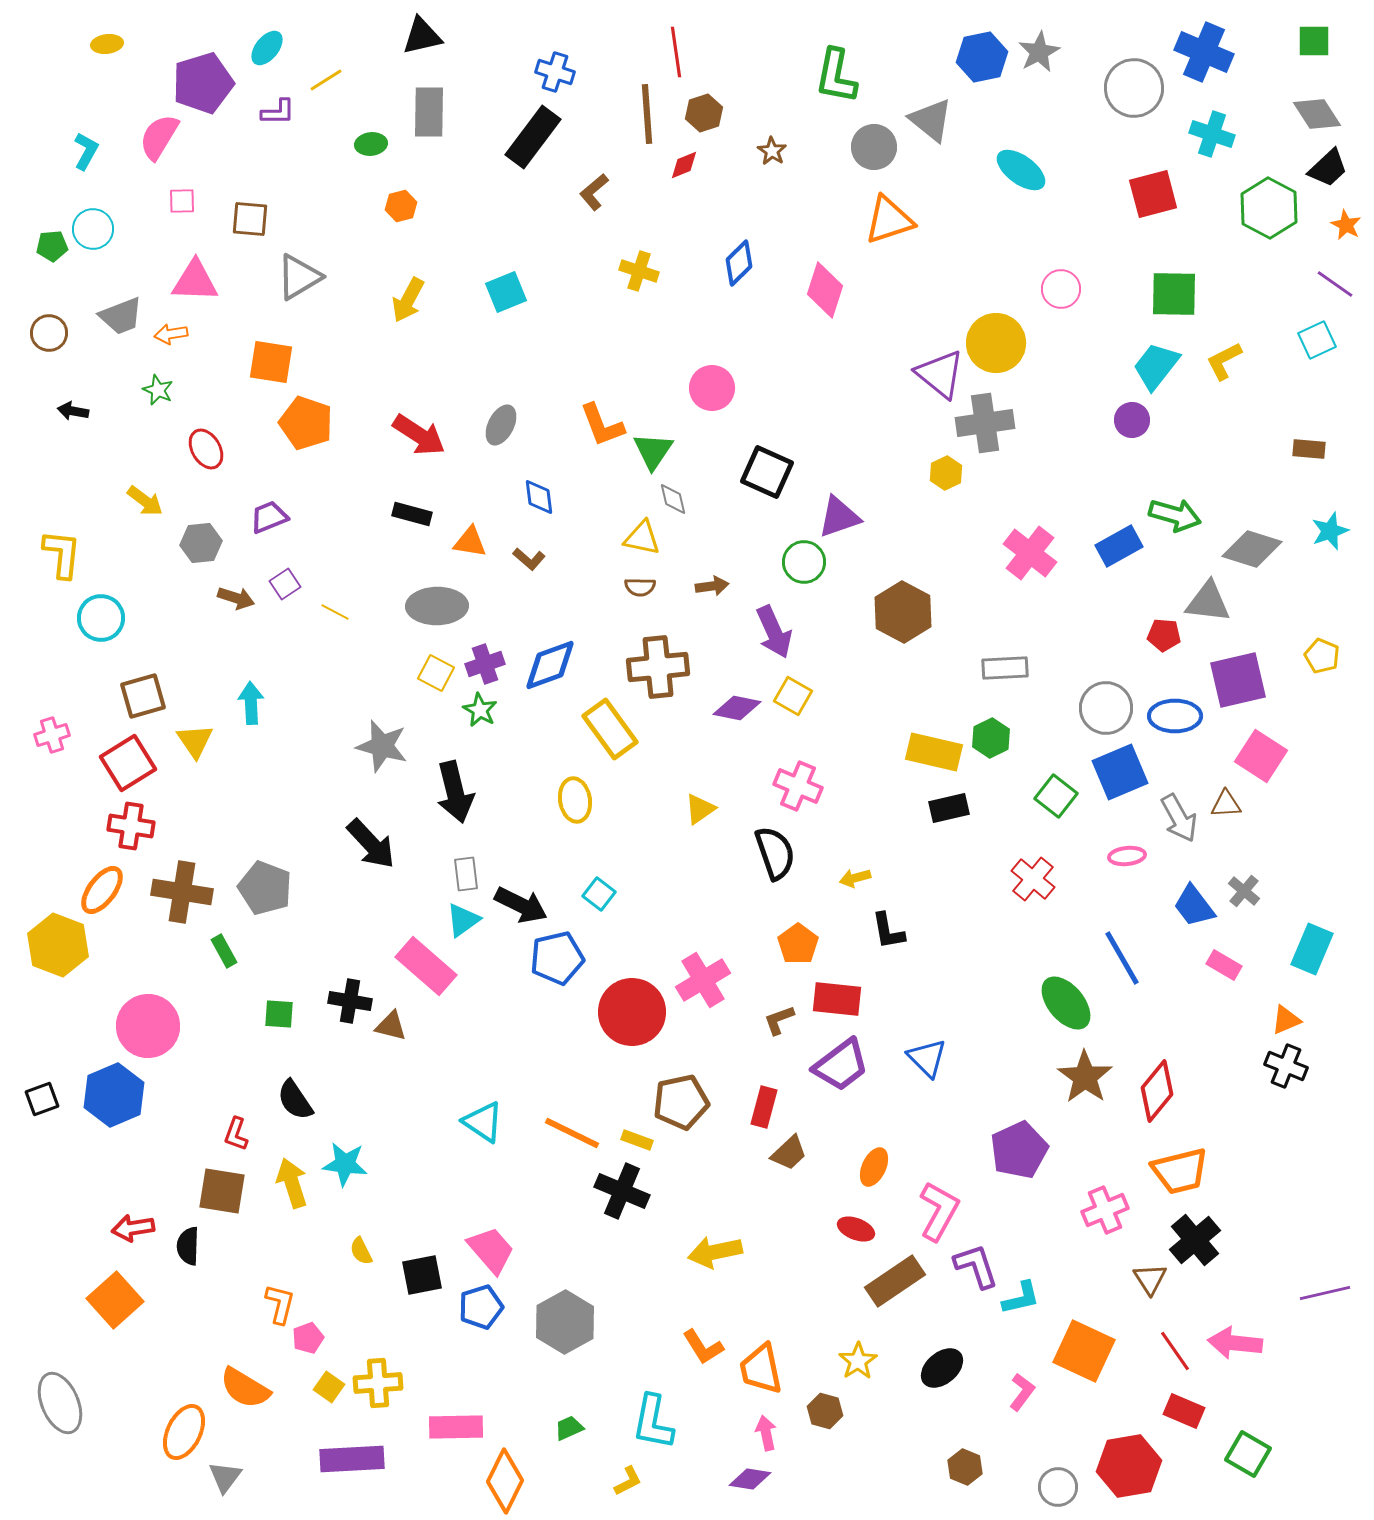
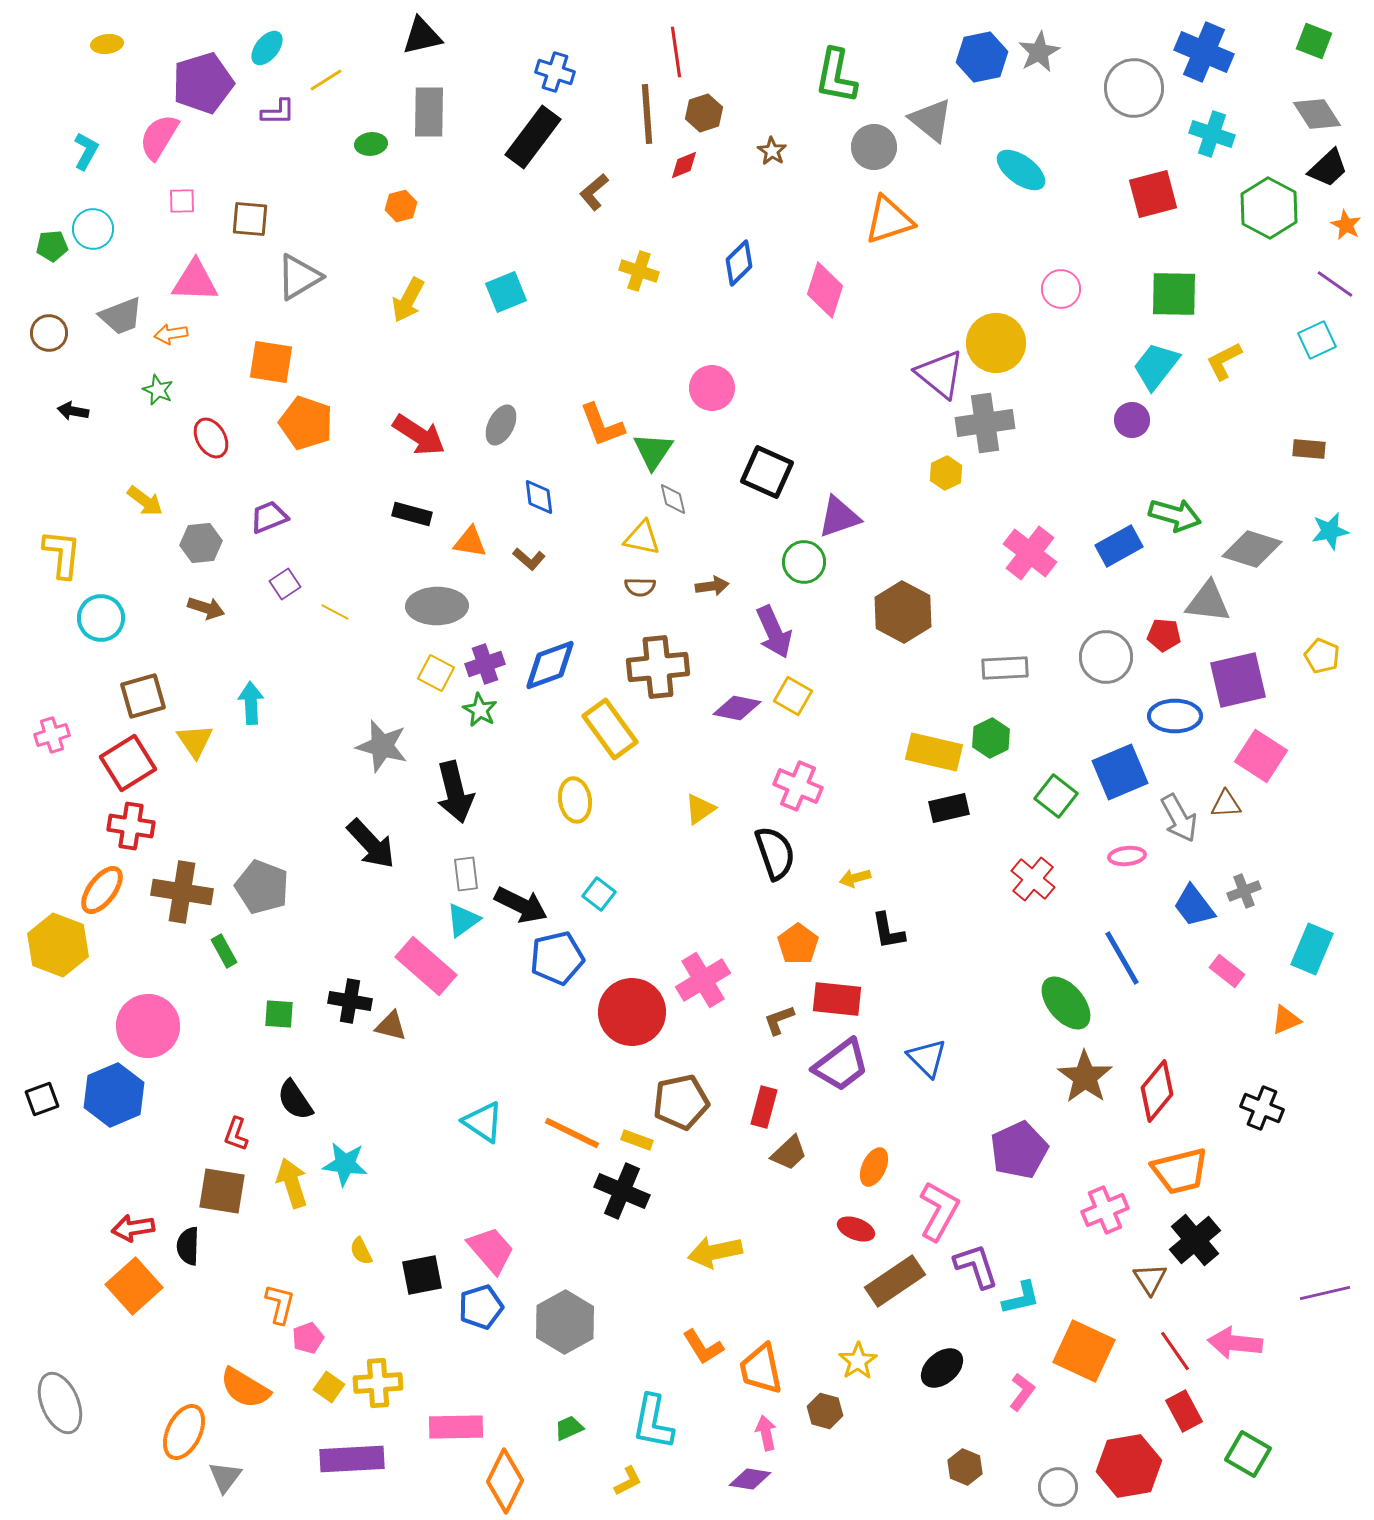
green square at (1314, 41): rotated 21 degrees clockwise
red ellipse at (206, 449): moved 5 px right, 11 px up
cyan star at (1330, 531): rotated 9 degrees clockwise
brown arrow at (236, 598): moved 30 px left, 10 px down
gray circle at (1106, 708): moved 51 px up
gray pentagon at (265, 888): moved 3 px left, 1 px up
gray cross at (1244, 891): rotated 28 degrees clockwise
pink rectangle at (1224, 965): moved 3 px right, 6 px down; rotated 8 degrees clockwise
black cross at (1286, 1066): moved 24 px left, 42 px down
orange square at (115, 1300): moved 19 px right, 14 px up
red rectangle at (1184, 1411): rotated 39 degrees clockwise
